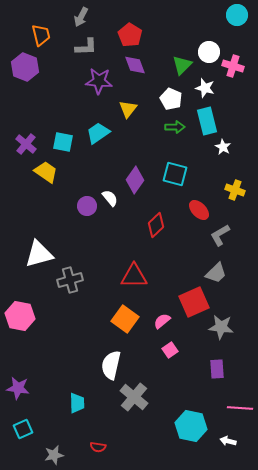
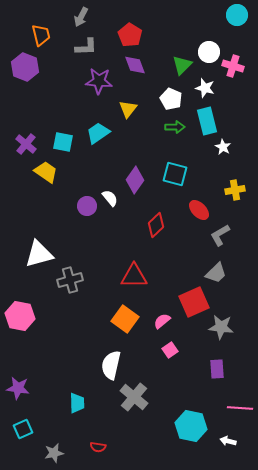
yellow cross at (235, 190): rotated 30 degrees counterclockwise
gray star at (54, 455): moved 2 px up
